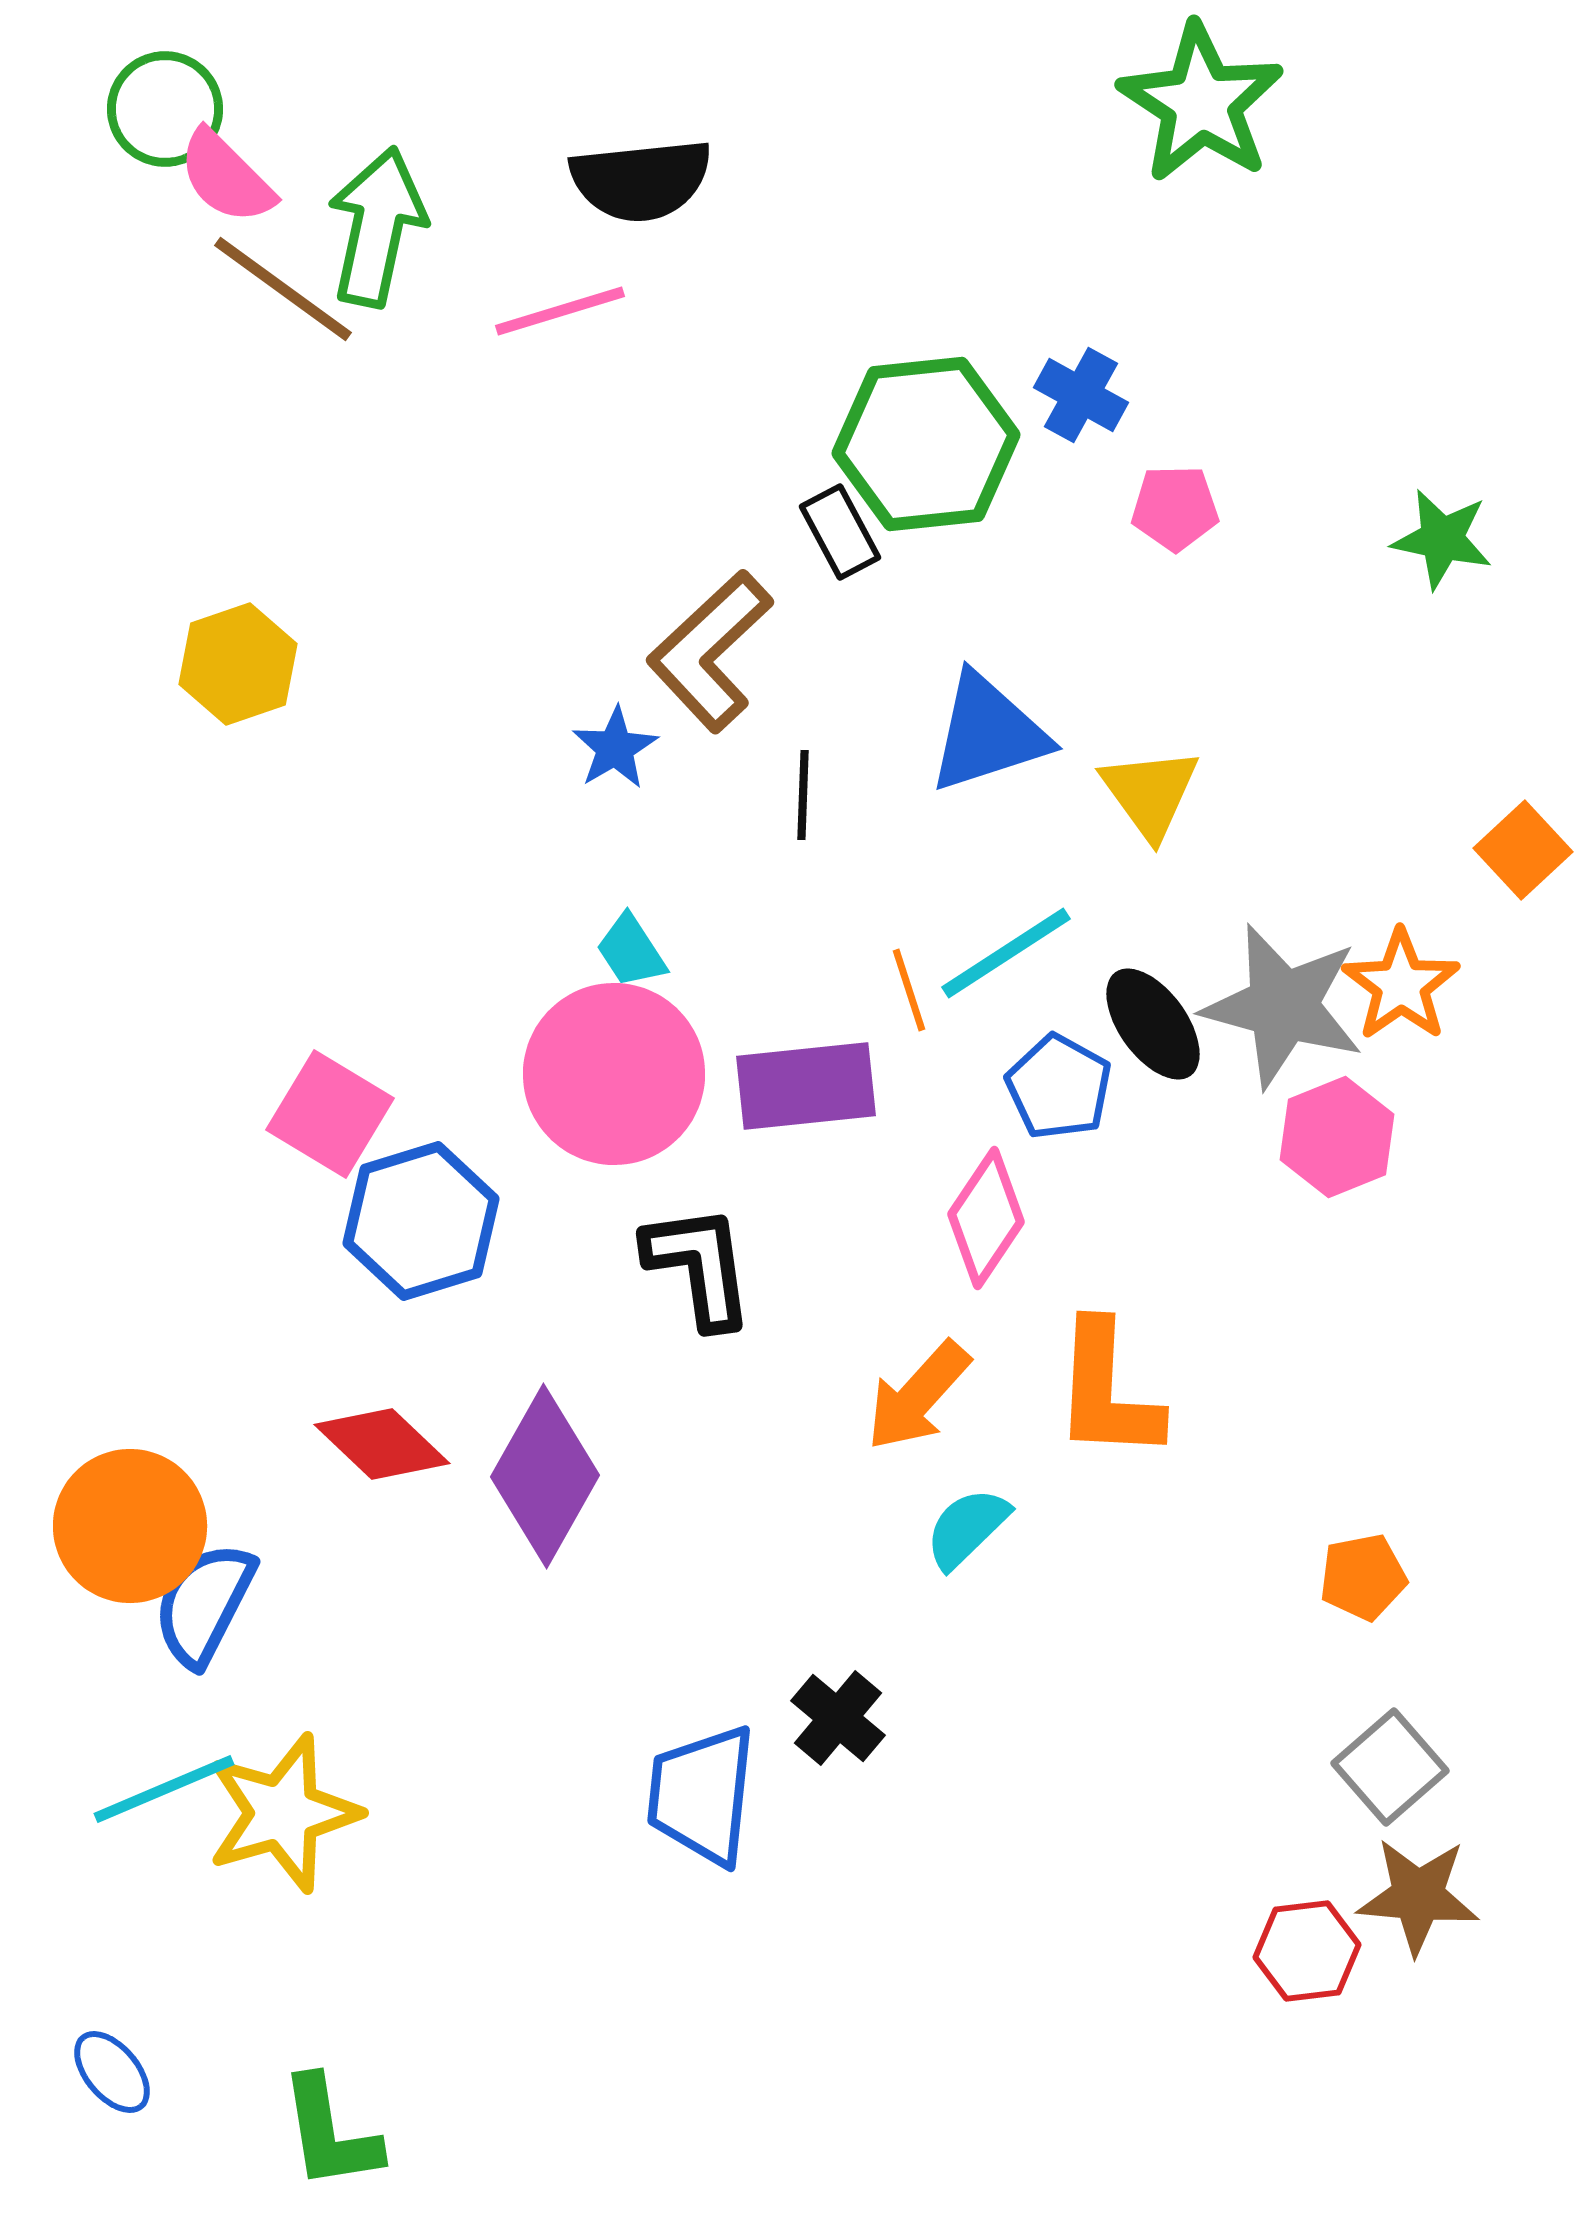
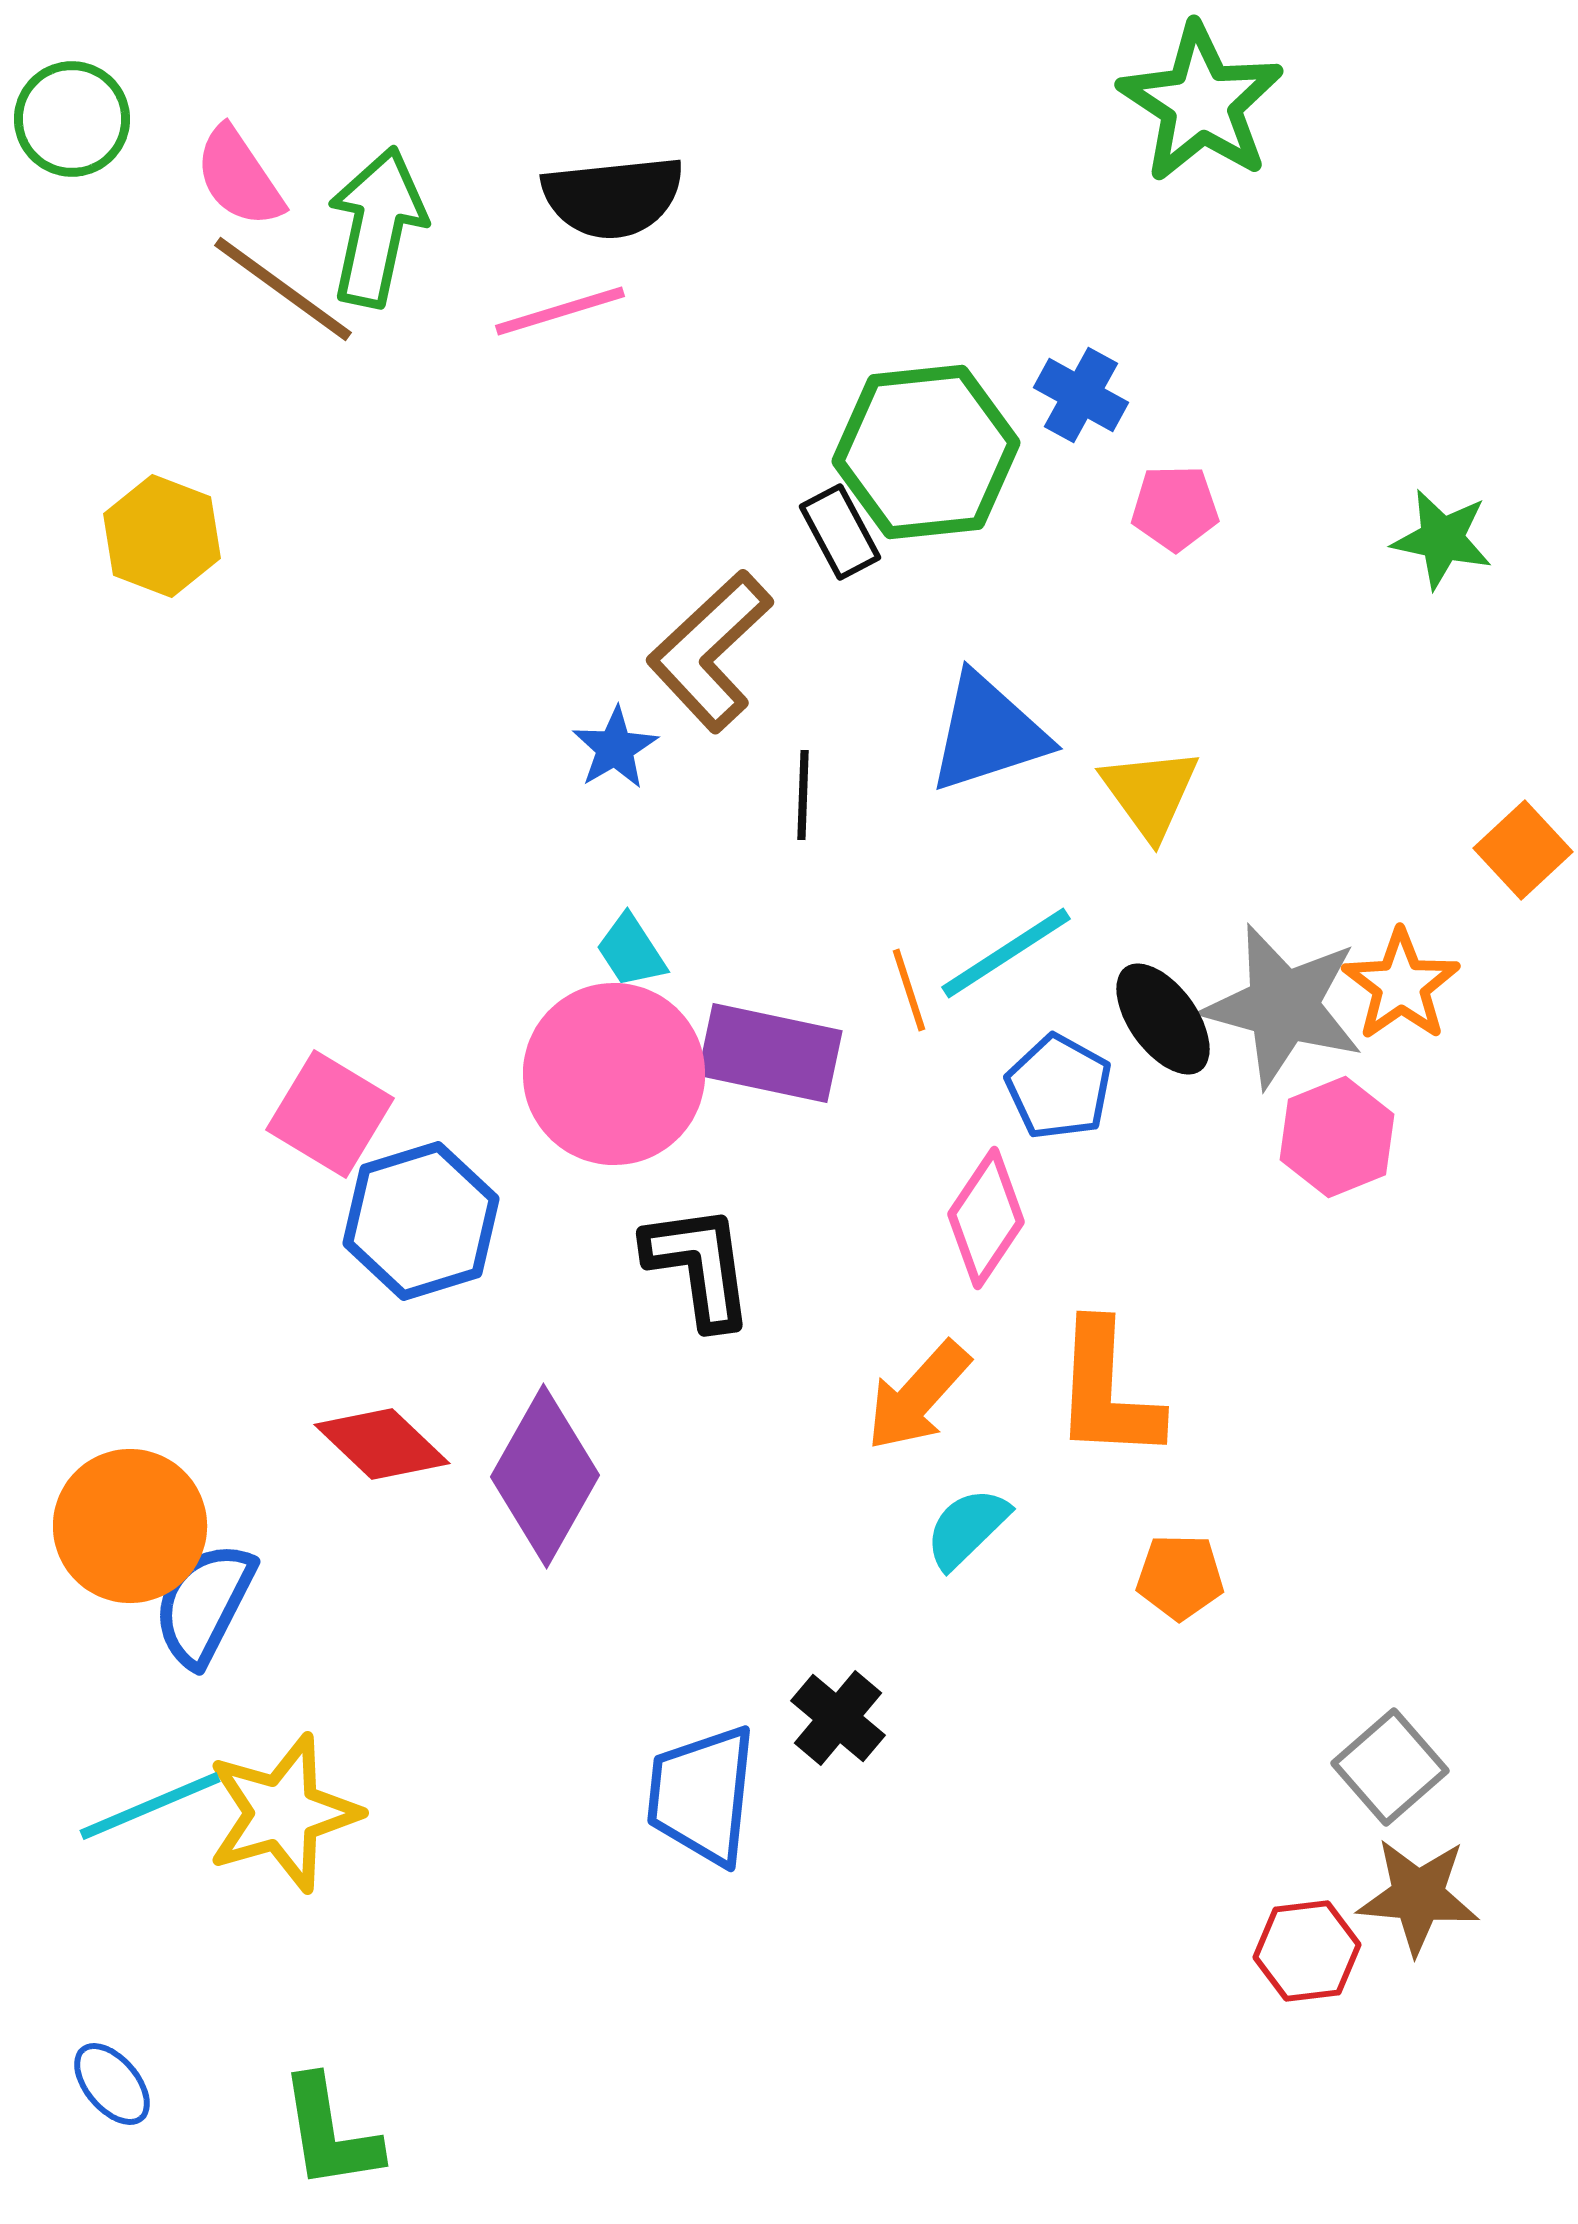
green circle at (165, 109): moved 93 px left, 10 px down
pink semicircle at (226, 177): moved 13 px right; rotated 11 degrees clockwise
black semicircle at (641, 180): moved 28 px left, 17 px down
green hexagon at (926, 444): moved 8 px down
yellow hexagon at (238, 664): moved 76 px left, 128 px up; rotated 20 degrees counterclockwise
black ellipse at (1153, 1024): moved 10 px right, 5 px up
purple rectangle at (806, 1086): moved 36 px left, 33 px up; rotated 18 degrees clockwise
orange pentagon at (1363, 1577): moved 183 px left; rotated 12 degrees clockwise
cyan line at (164, 1789): moved 14 px left, 17 px down
blue ellipse at (112, 2072): moved 12 px down
